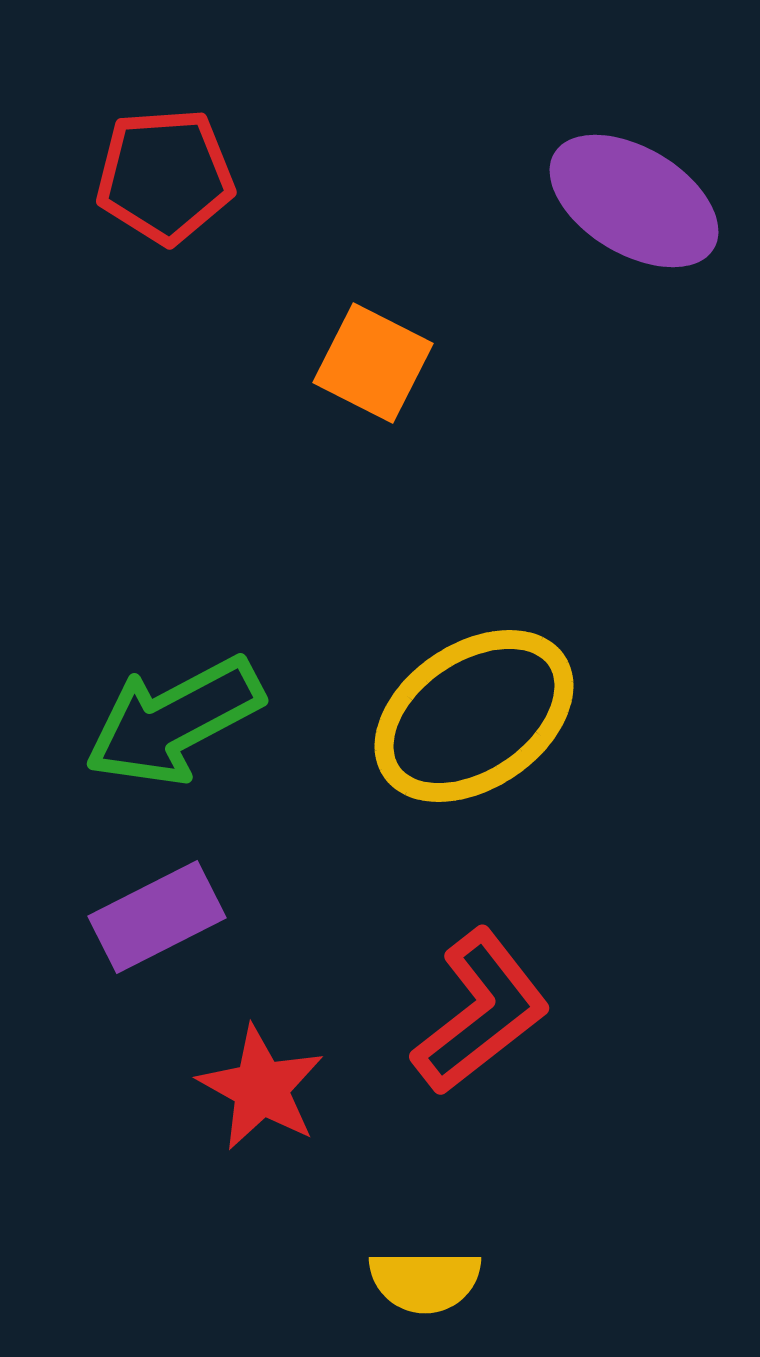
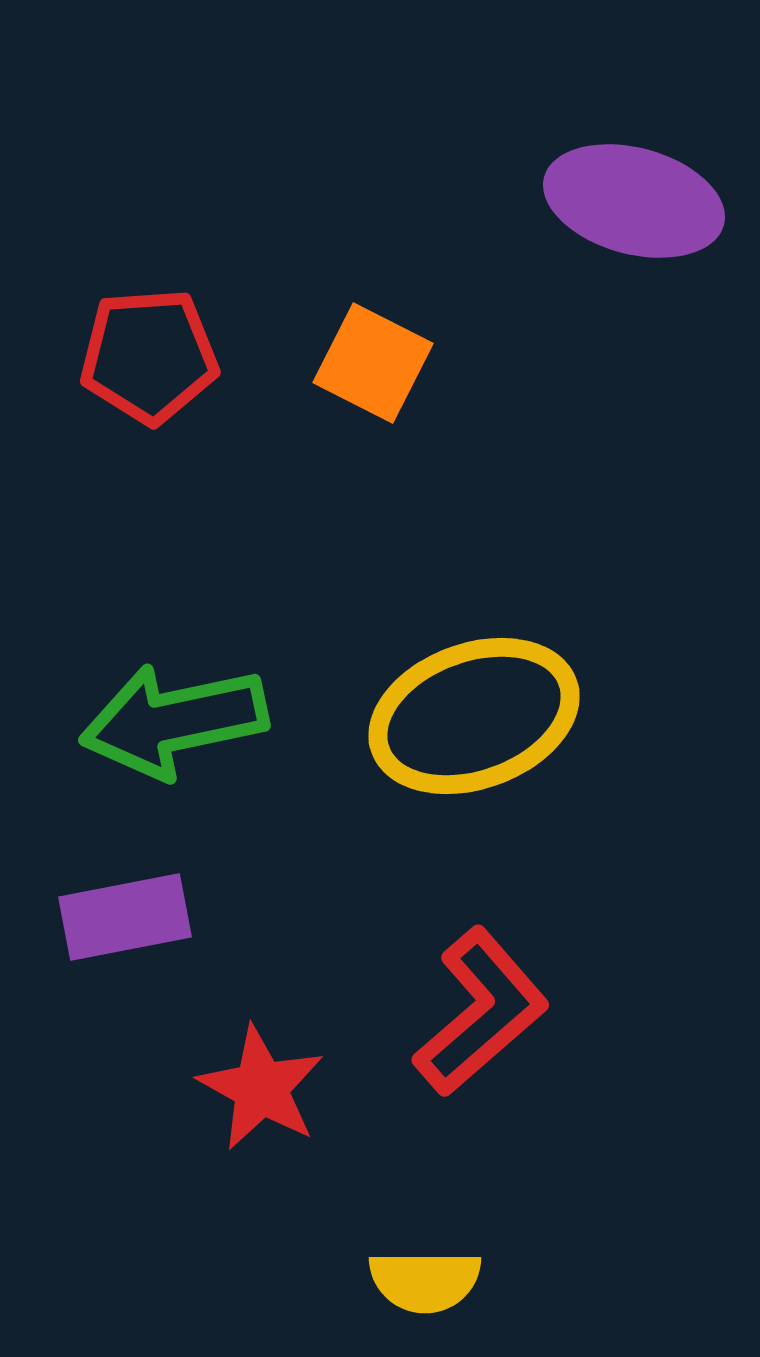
red pentagon: moved 16 px left, 180 px down
purple ellipse: rotated 16 degrees counterclockwise
yellow ellipse: rotated 14 degrees clockwise
green arrow: rotated 16 degrees clockwise
purple rectangle: moved 32 px left; rotated 16 degrees clockwise
red L-shape: rotated 3 degrees counterclockwise
